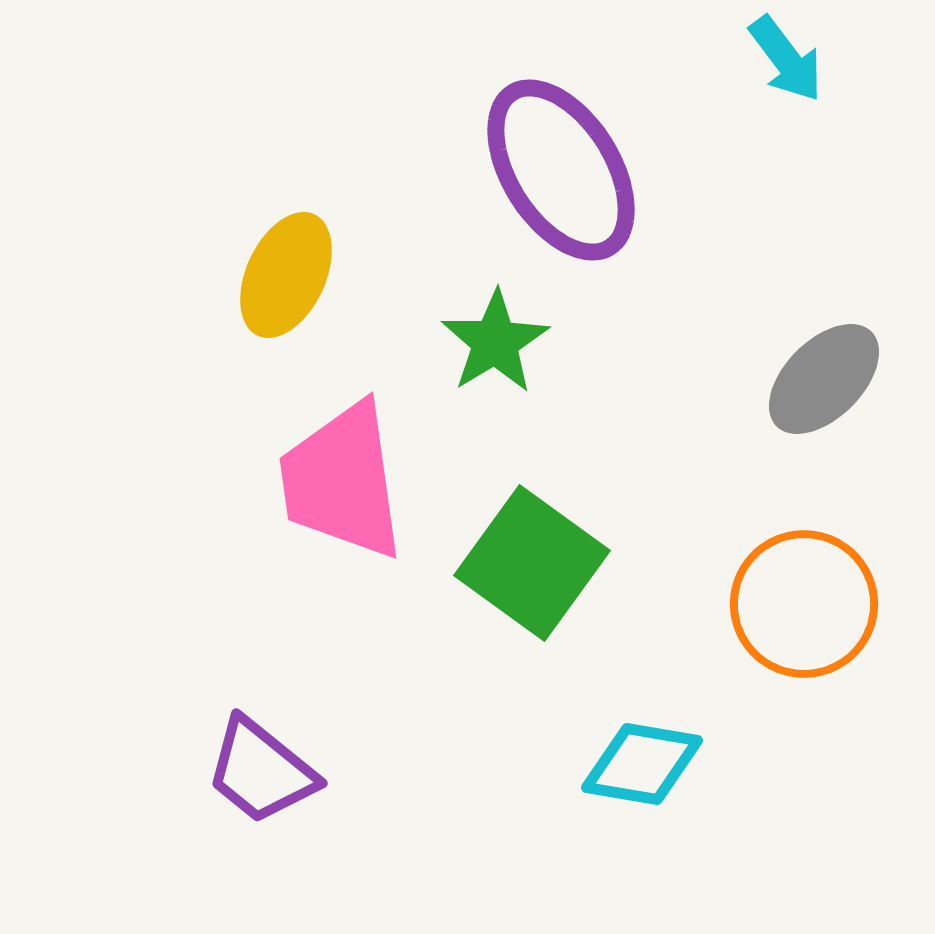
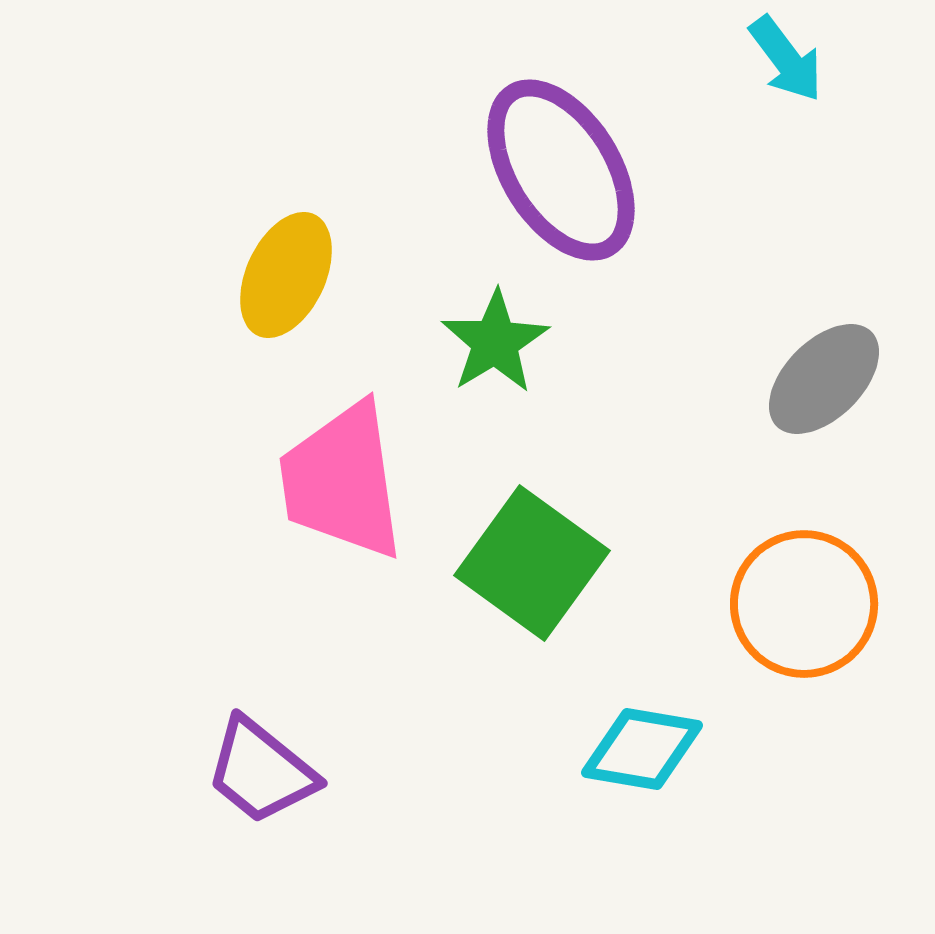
cyan diamond: moved 15 px up
